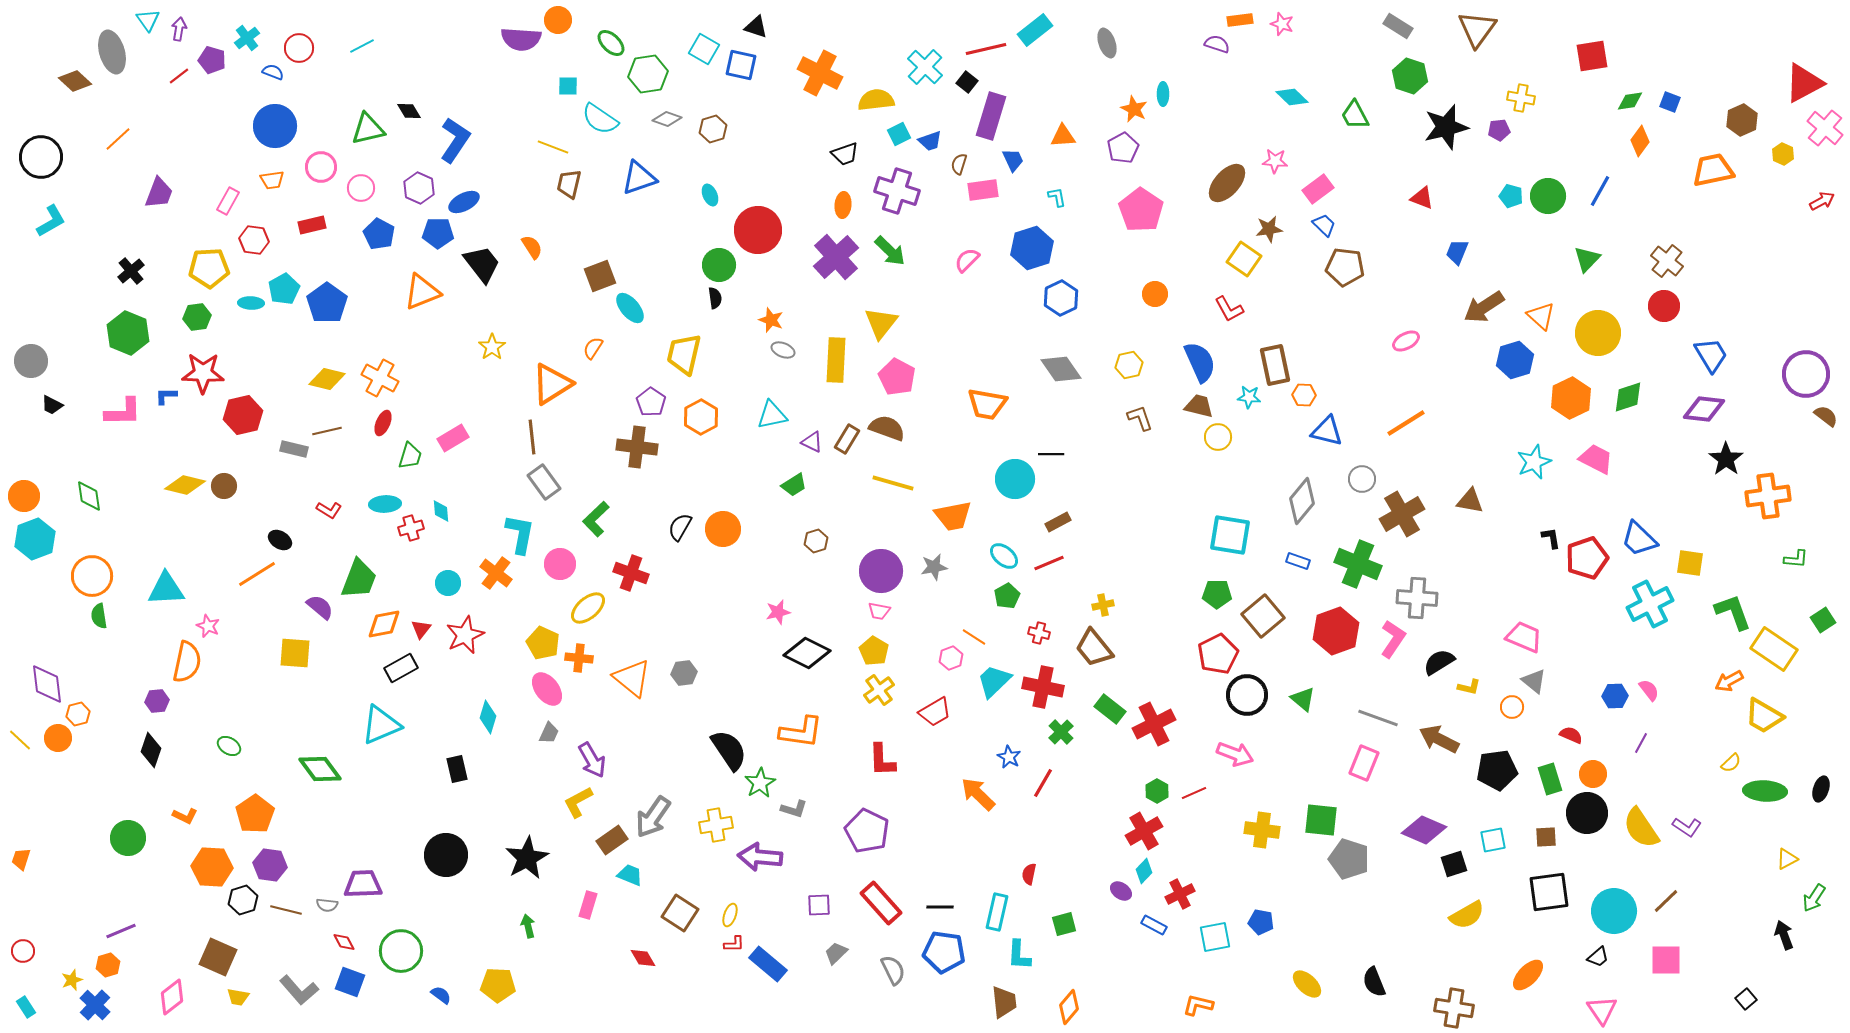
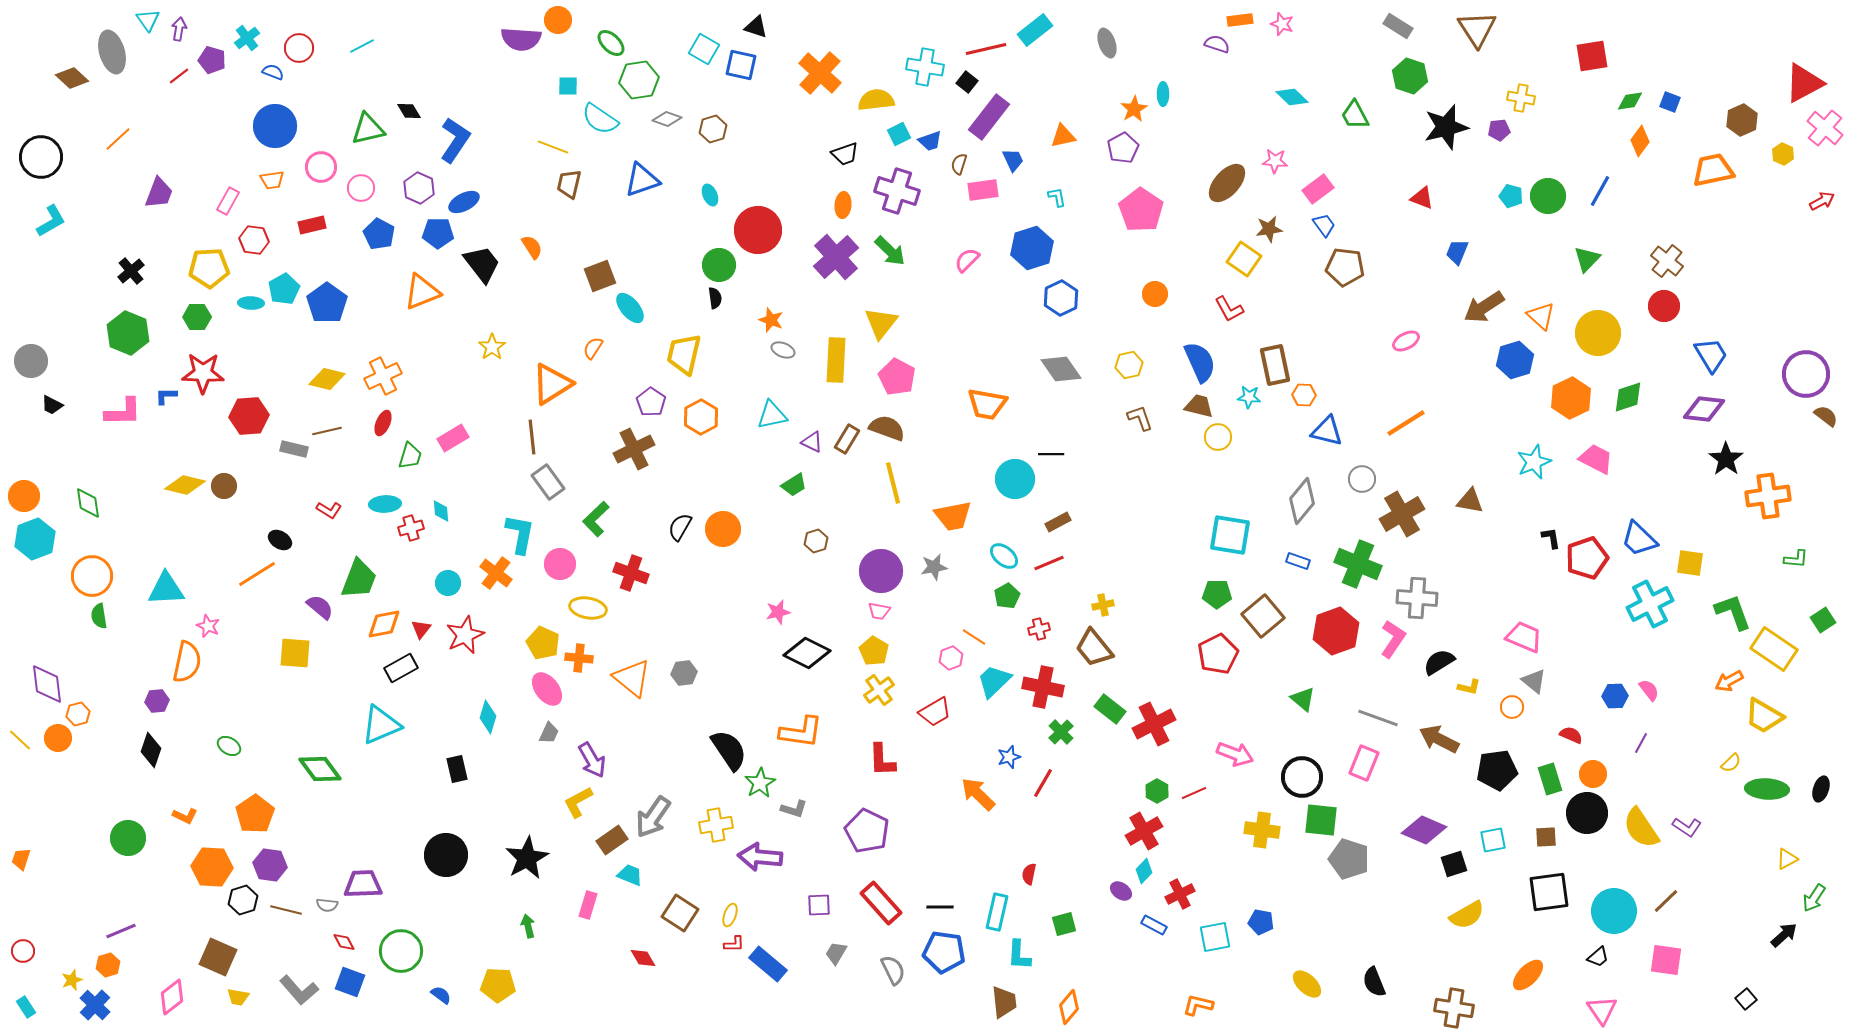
brown triangle at (1477, 29): rotated 9 degrees counterclockwise
cyan cross at (925, 67): rotated 33 degrees counterclockwise
orange cross at (820, 73): rotated 15 degrees clockwise
green hexagon at (648, 74): moved 9 px left, 6 px down
brown diamond at (75, 81): moved 3 px left, 3 px up
orange star at (1134, 109): rotated 16 degrees clockwise
purple rectangle at (991, 116): moved 2 px left, 1 px down; rotated 21 degrees clockwise
orange triangle at (1063, 136): rotated 8 degrees counterclockwise
blue triangle at (639, 178): moved 3 px right, 2 px down
blue trapezoid at (1324, 225): rotated 10 degrees clockwise
green hexagon at (197, 317): rotated 8 degrees clockwise
orange cross at (380, 378): moved 3 px right, 2 px up; rotated 36 degrees clockwise
red hexagon at (243, 415): moved 6 px right, 1 px down; rotated 9 degrees clockwise
brown cross at (637, 447): moved 3 px left, 2 px down; rotated 33 degrees counterclockwise
gray rectangle at (544, 482): moved 4 px right
yellow line at (893, 483): rotated 60 degrees clockwise
green diamond at (89, 496): moved 1 px left, 7 px down
yellow ellipse at (588, 608): rotated 51 degrees clockwise
red cross at (1039, 633): moved 4 px up; rotated 30 degrees counterclockwise
black circle at (1247, 695): moved 55 px right, 82 px down
blue star at (1009, 757): rotated 25 degrees clockwise
green ellipse at (1765, 791): moved 2 px right, 2 px up
black arrow at (1784, 935): rotated 68 degrees clockwise
gray trapezoid at (836, 953): rotated 15 degrees counterclockwise
pink square at (1666, 960): rotated 8 degrees clockwise
